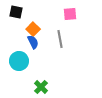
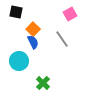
pink square: rotated 24 degrees counterclockwise
gray line: moved 2 px right; rotated 24 degrees counterclockwise
green cross: moved 2 px right, 4 px up
